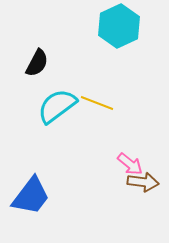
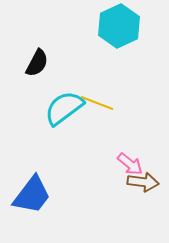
cyan semicircle: moved 7 px right, 2 px down
blue trapezoid: moved 1 px right, 1 px up
